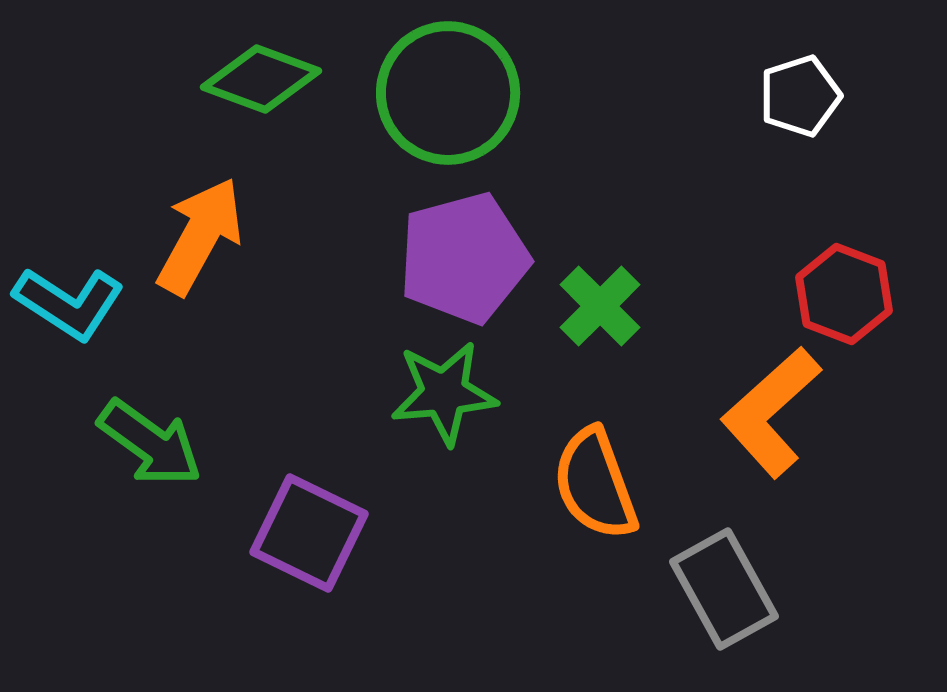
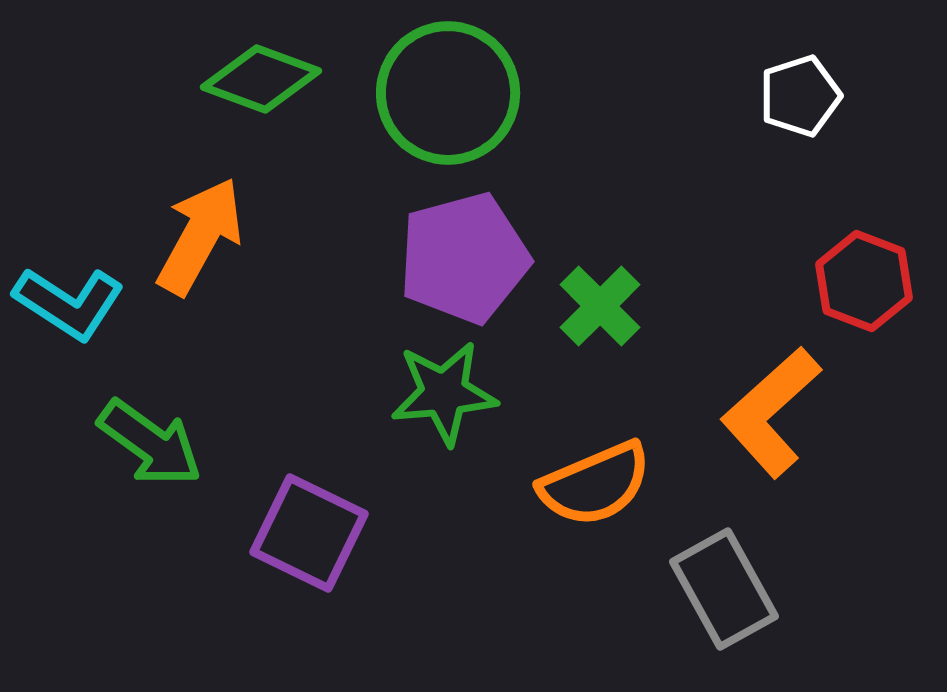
red hexagon: moved 20 px right, 13 px up
orange semicircle: rotated 93 degrees counterclockwise
